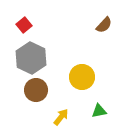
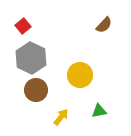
red square: moved 1 px left, 1 px down
yellow circle: moved 2 px left, 2 px up
